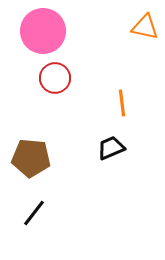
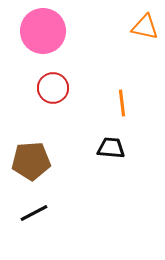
red circle: moved 2 px left, 10 px down
black trapezoid: rotated 28 degrees clockwise
brown pentagon: moved 3 px down; rotated 9 degrees counterclockwise
black line: rotated 24 degrees clockwise
